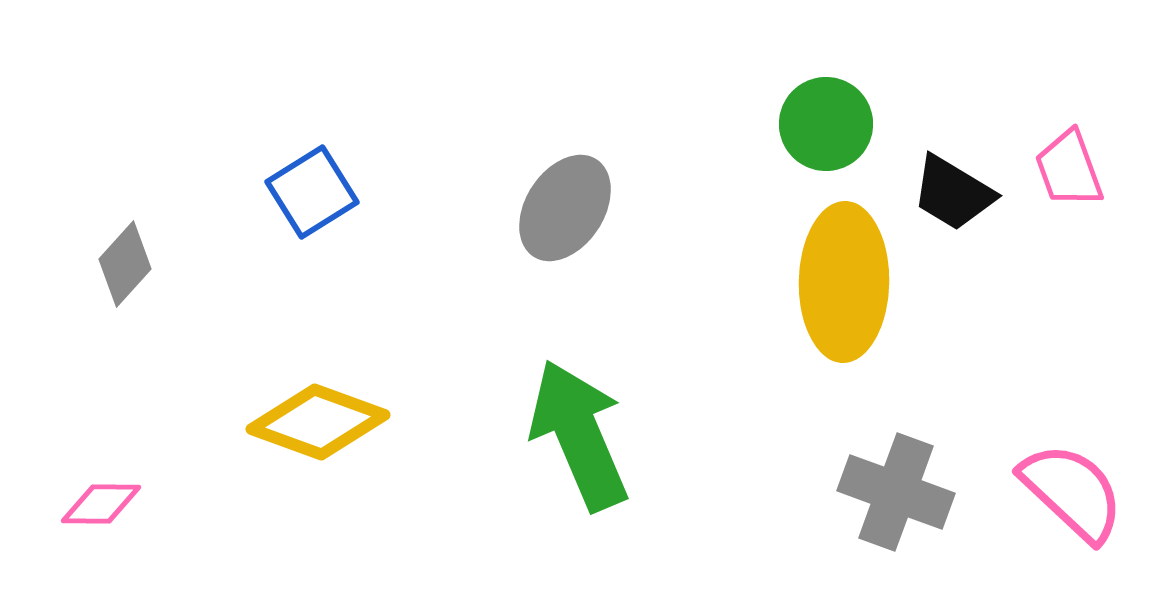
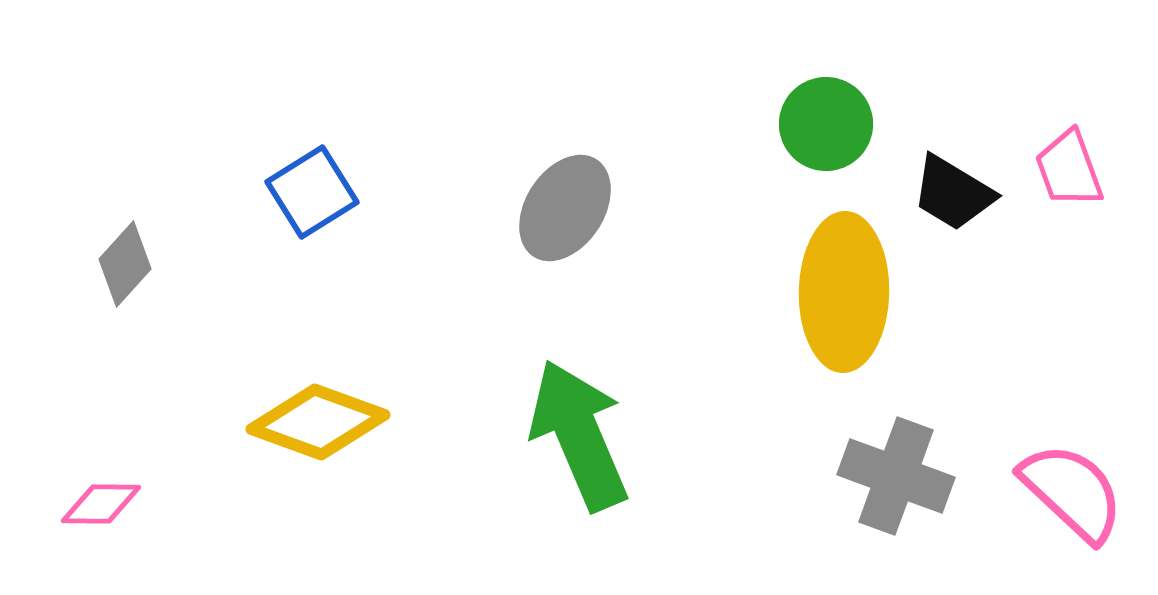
yellow ellipse: moved 10 px down
gray cross: moved 16 px up
